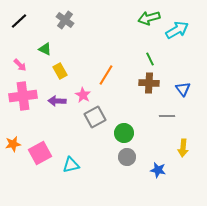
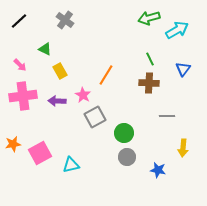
blue triangle: moved 20 px up; rotated 14 degrees clockwise
